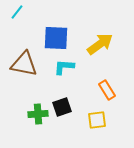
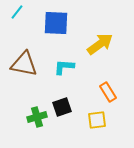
blue square: moved 15 px up
orange rectangle: moved 1 px right, 2 px down
green cross: moved 1 px left, 3 px down; rotated 12 degrees counterclockwise
